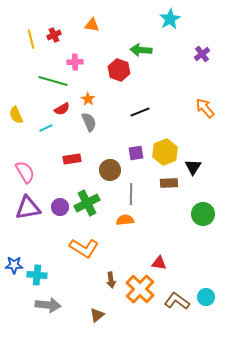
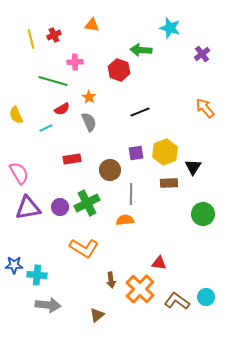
cyan star: moved 9 px down; rotated 25 degrees counterclockwise
orange star: moved 1 px right, 2 px up
pink semicircle: moved 6 px left, 1 px down
